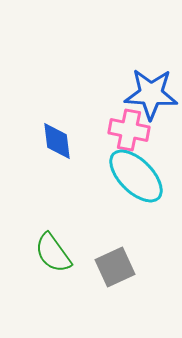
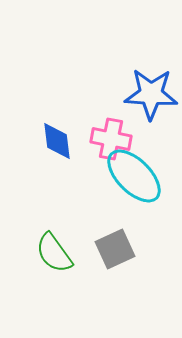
pink cross: moved 18 px left, 9 px down
cyan ellipse: moved 2 px left
green semicircle: moved 1 px right
gray square: moved 18 px up
